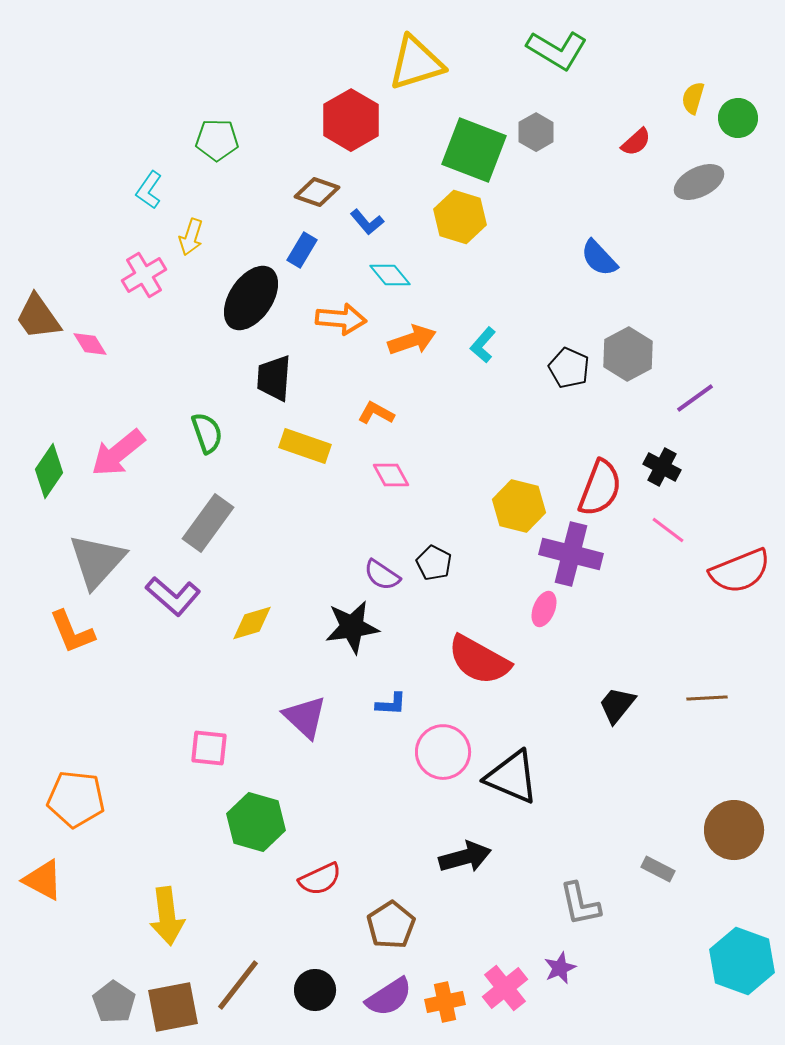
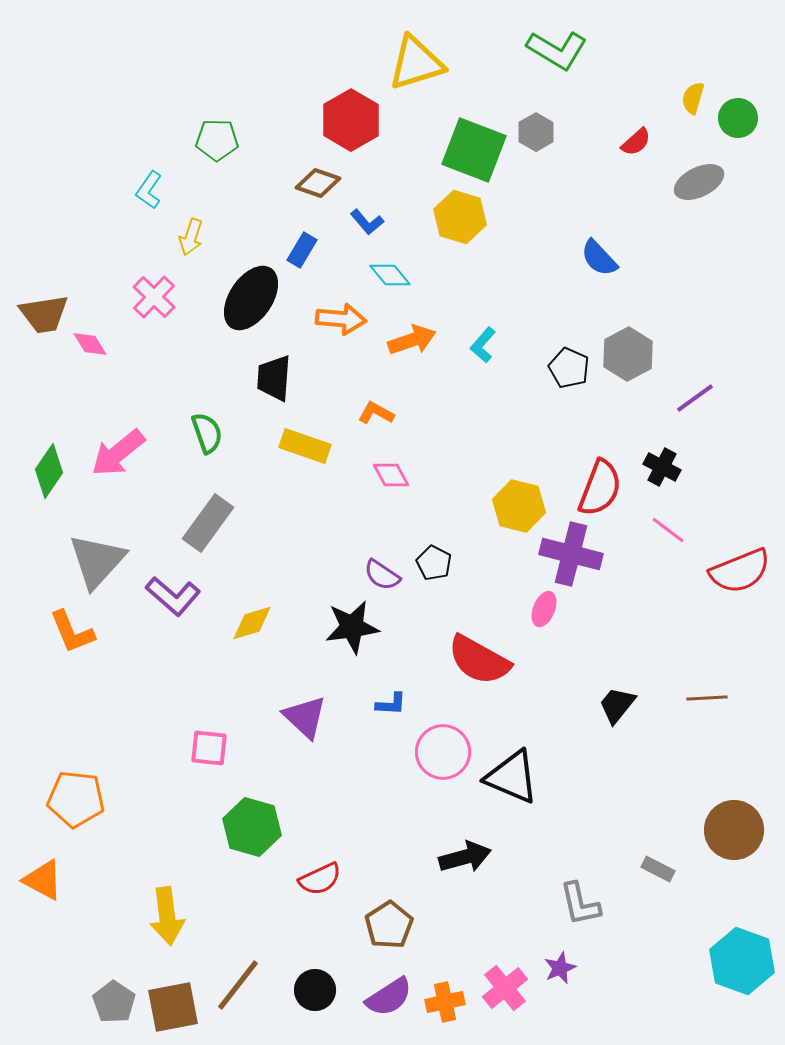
brown diamond at (317, 192): moved 1 px right, 9 px up
pink cross at (144, 275): moved 10 px right, 22 px down; rotated 15 degrees counterclockwise
brown trapezoid at (38, 317): moved 6 px right, 3 px up; rotated 64 degrees counterclockwise
green hexagon at (256, 822): moved 4 px left, 5 px down
brown pentagon at (391, 925): moved 2 px left
